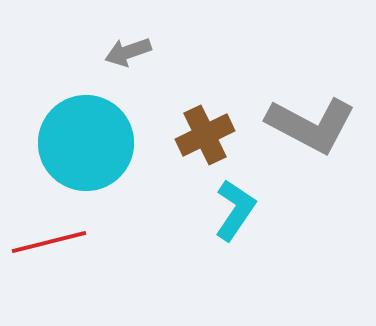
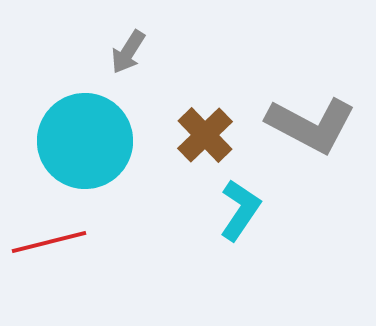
gray arrow: rotated 39 degrees counterclockwise
brown cross: rotated 18 degrees counterclockwise
cyan circle: moved 1 px left, 2 px up
cyan L-shape: moved 5 px right
